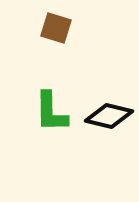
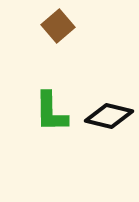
brown square: moved 2 px right, 2 px up; rotated 32 degrees clockwise
